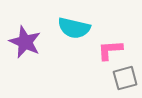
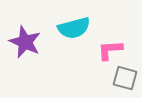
cyan semicircle: rotated 28 degrees counterclockwise
gray square: rotated 30 degrees clockwise
